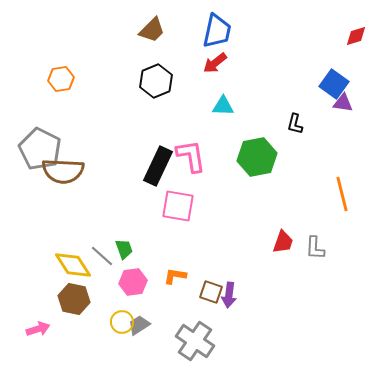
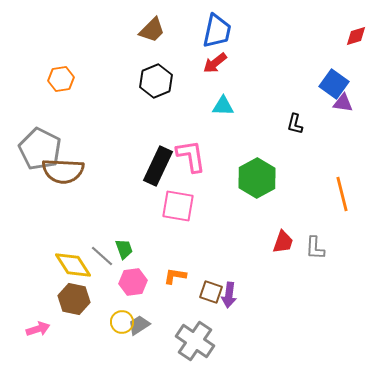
green hexagon: moved 21 px down; rotated 18 degrees counterclockwise
